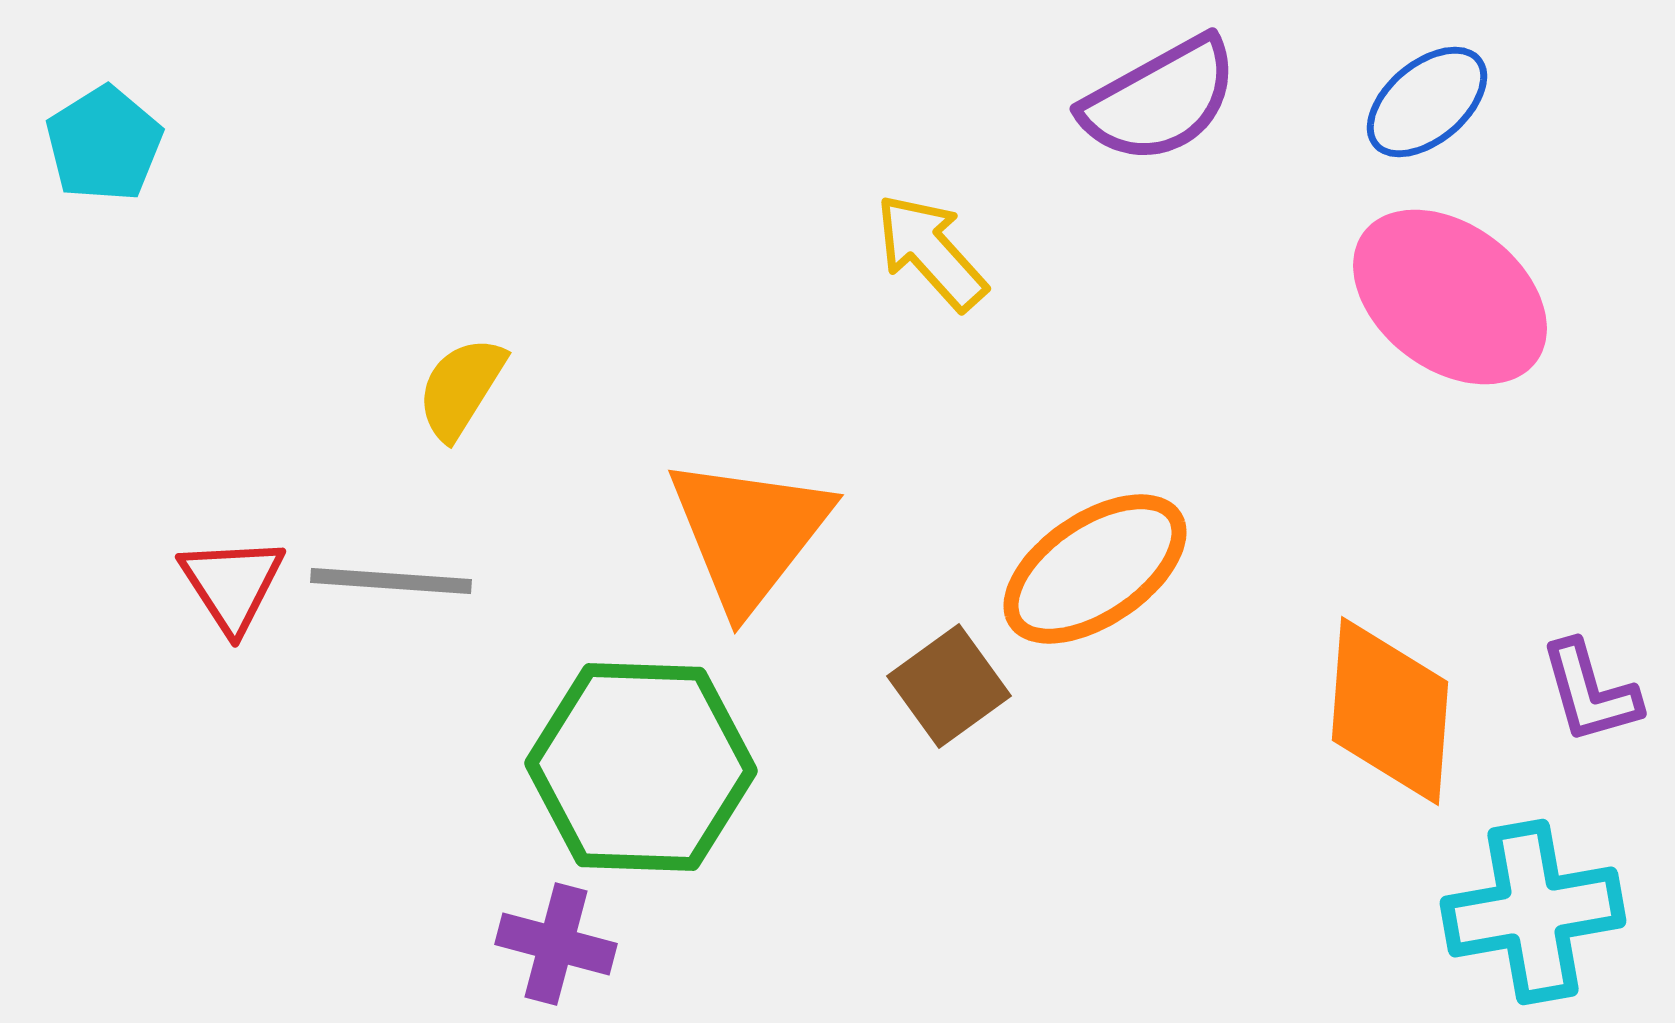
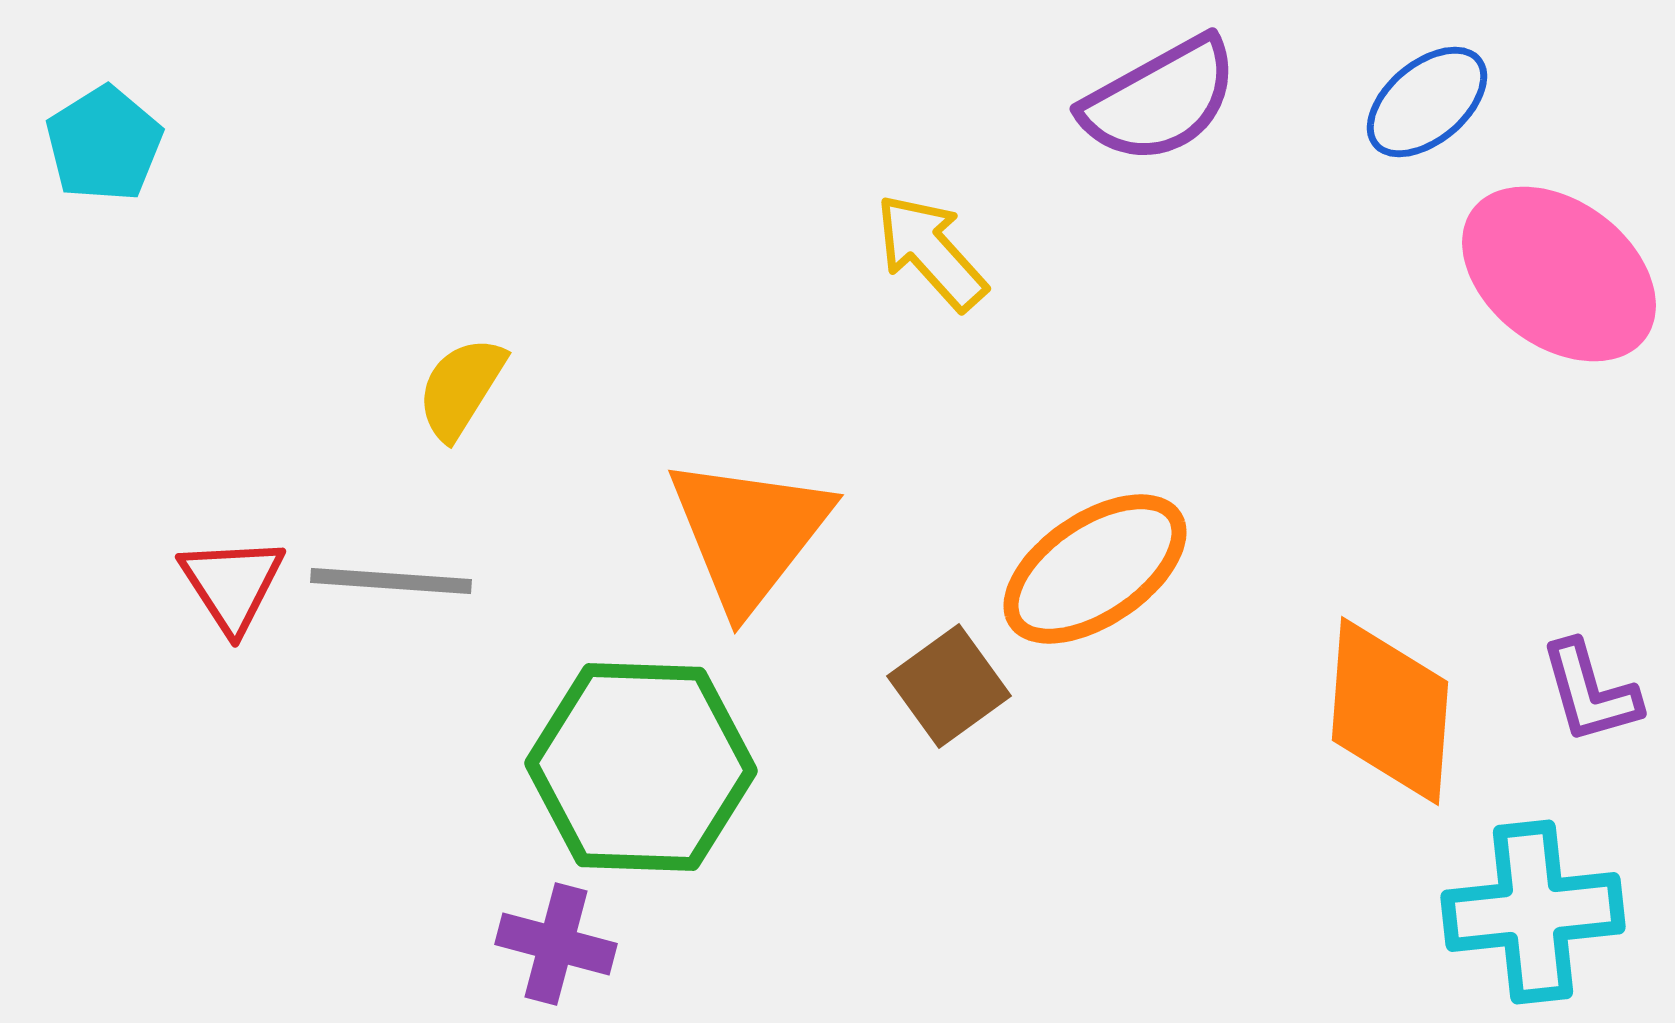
pink ellipse: moved 109 px right, 23 px up
cyan cross: rotated 4 degrees clockwise
